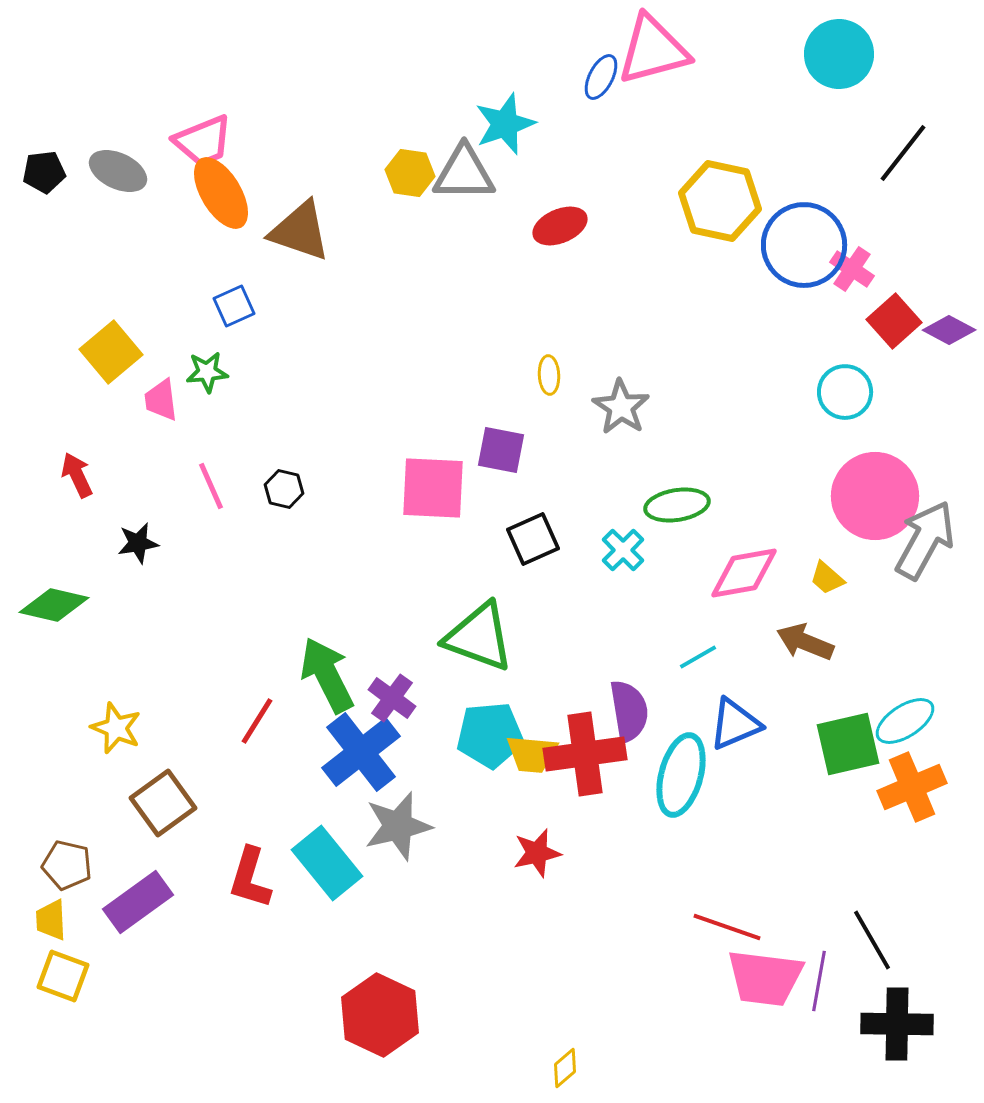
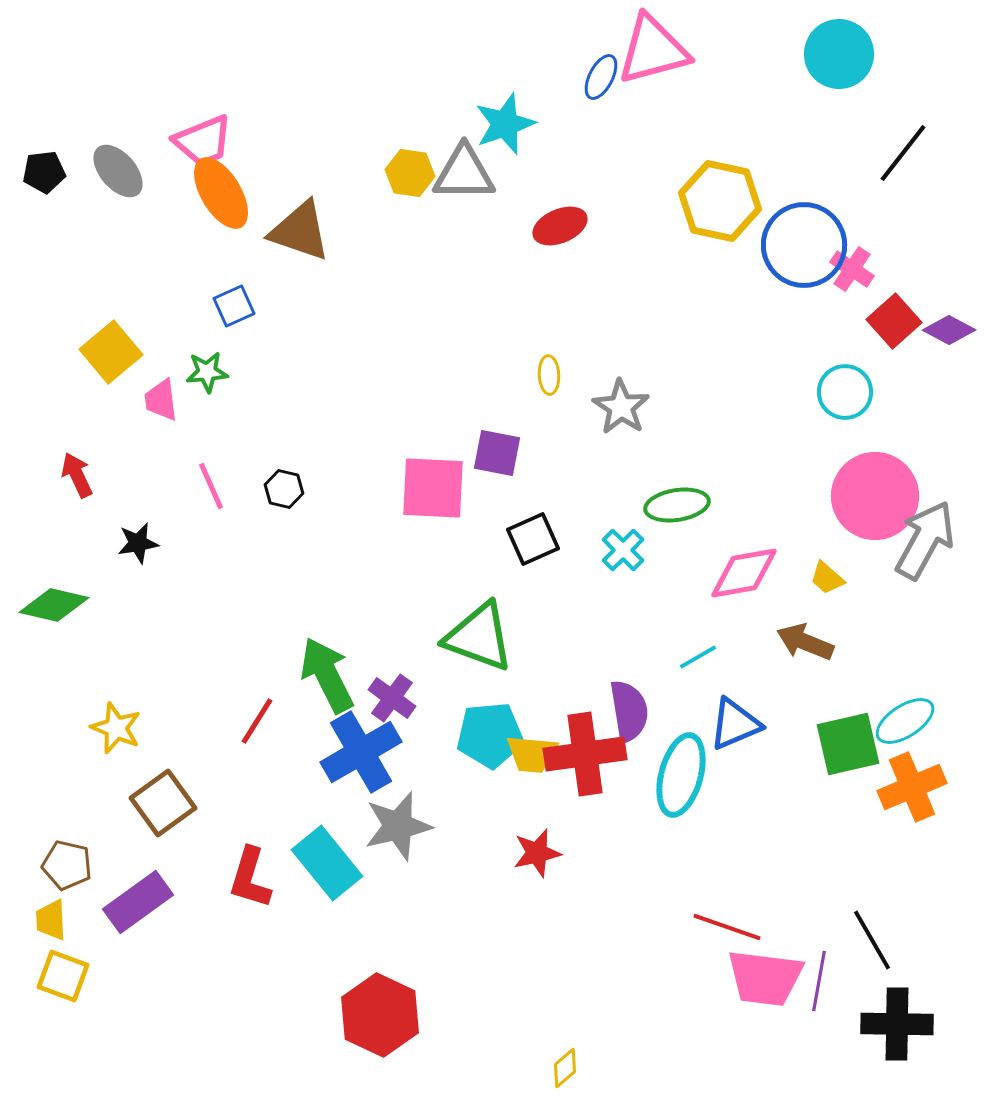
gray ellipse at (118, 171): rotated 24 degrees clockwise
purple square at (501, 450): moved 4 px left, 3 px down
blue cross at (361, 752): rotated 8 degrees clockwise
